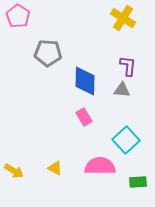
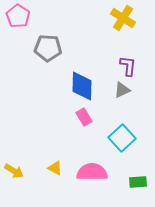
gray pentagon: moved 5 px up
blue diamond: moved 3 px left, 5 px down
gray triangle: rotated 30 degrees counterclockwise
cyan square: moved 4 px left, 2 px up
pink semicircle: moved 8 px left, 6 px down
